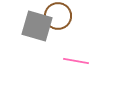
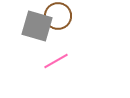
pink line: moved 20 px left; rotated 40 degrees counterclockwise
